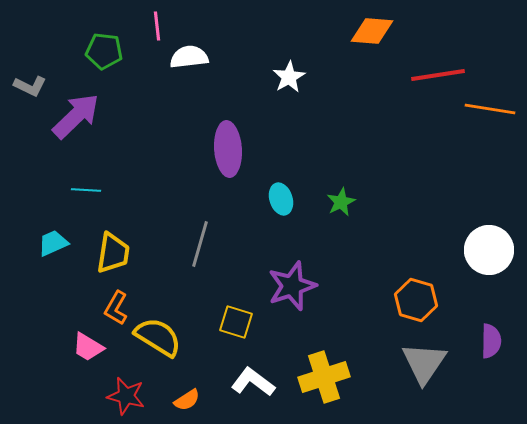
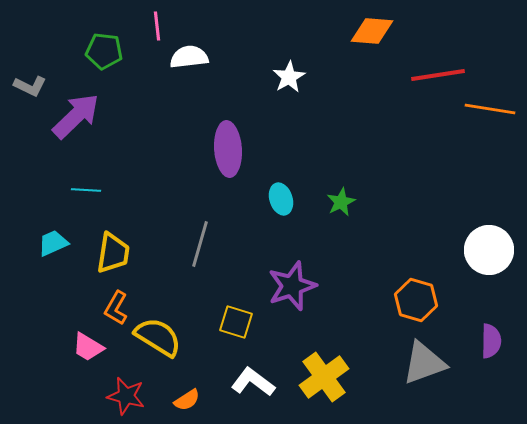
gray triangle: rotated 36 degrees clockwise
yellow cross: rotated 18 degrees counterclockwise
